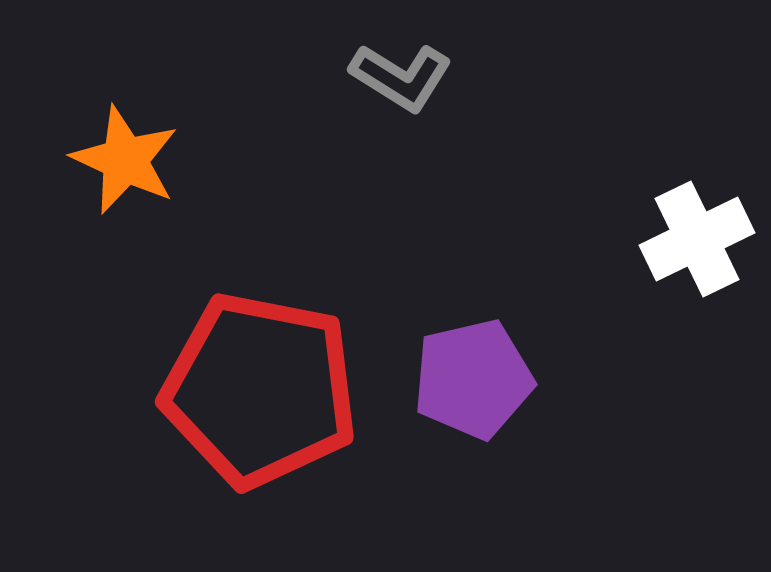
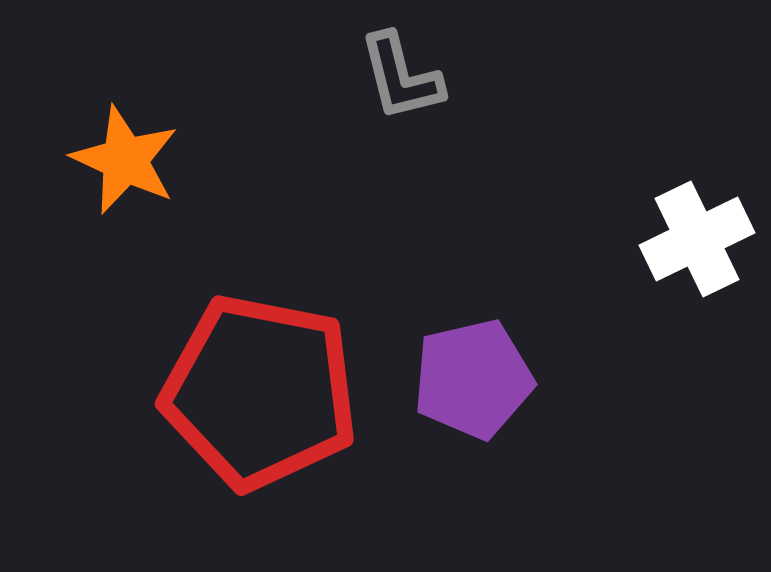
gray L-shape: rotated 44 degrees clockwise
red pentagon: moved 2 px down
